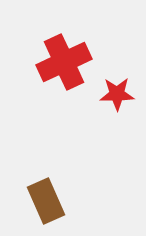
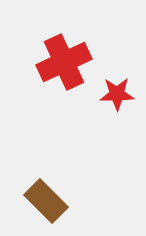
brown rectangle: rotated 21 degrees counterclockwise
